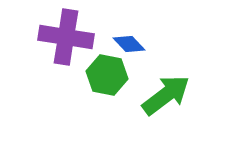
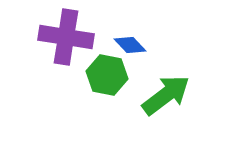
blue diamond: moved 1 px right, 1 px down
